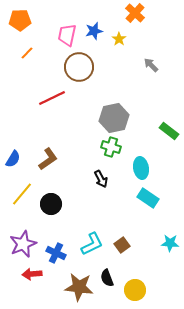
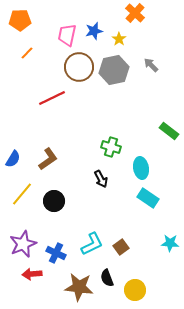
gray hexagon: moved 48 px up
black circle: moved 3 px right, 3 px up
brown square: moved 1 px left, 2 px down
